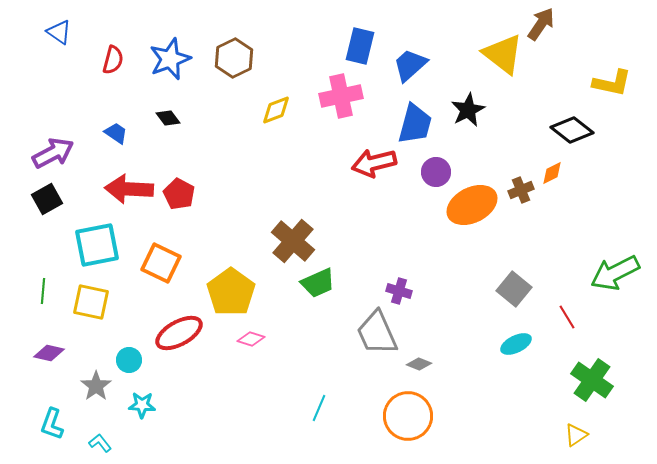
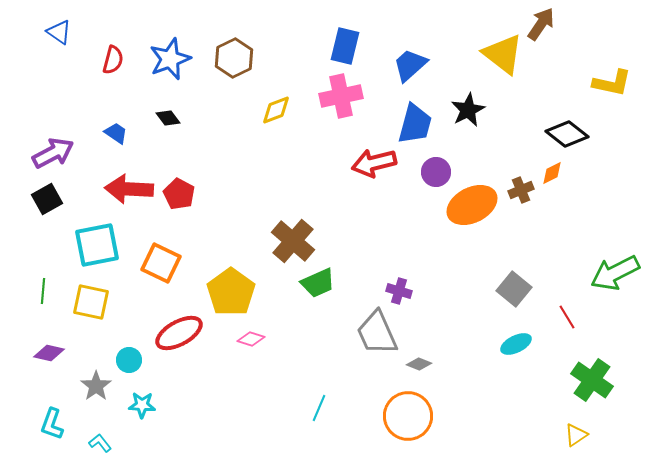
blue rectangle at (360, 46): moved 15 px left
black diamond at (572, 130): moved 5 px left, 4 px down
